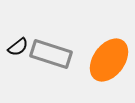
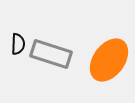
black semicircle: moved 3 px up; rotated 50 degrees counterclockwise
